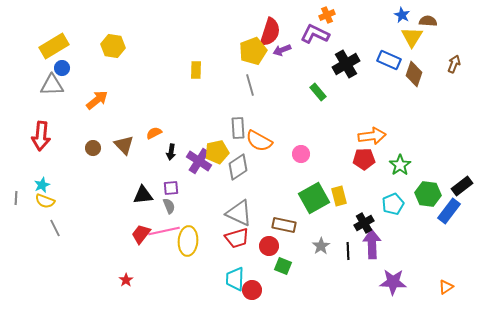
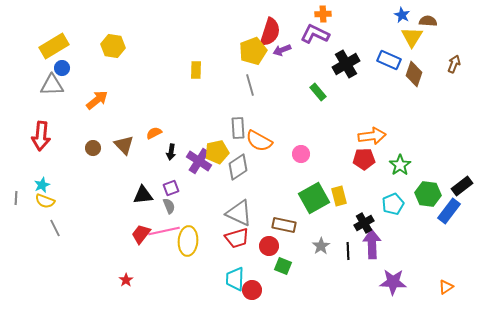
orange cross at (327, 15): moved 4 px left, 1 px up; rotated 21 degrees clockwise
purple square at (171, 188): rotated 14 degrees counterclockwise
